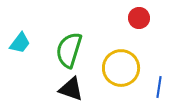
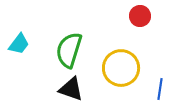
red circle: moved 1 px right, 2 px up
cyan trapezoid: moved 1 px left, 1 px down
blue line: moved 1 px right, 2 px down
